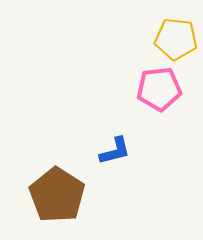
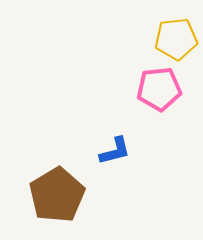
yellow pentagon: rotated 12 degrees counterclockwise
brown pentagon: rotated 8 degrees clockwise
